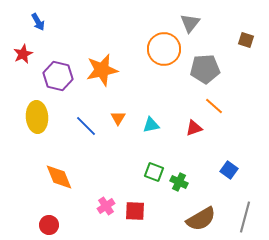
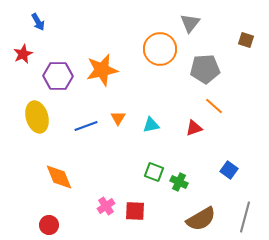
orange circle: moved 4 px left
purple hexagon: rotated 12 degrees counterclockwise
yellow ellipse: rotated 12 degrees counterclockwise
blue line: rotated 65 degrees counterclockwise
